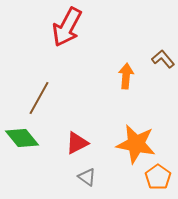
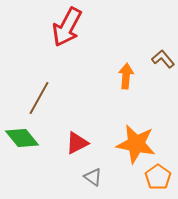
gray triangle: moved 6 px right
